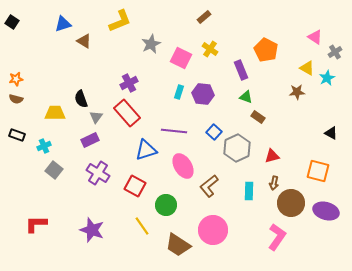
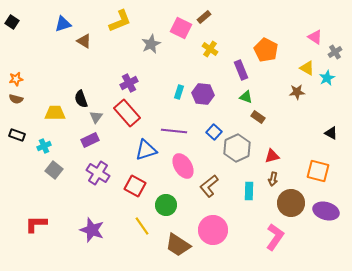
pink square at (181, 58): moved 30 px up
brown arrow at (274, 183): moved 1 px left, 4 px up
pink L-shape at (277, 237): moved 2 px left
